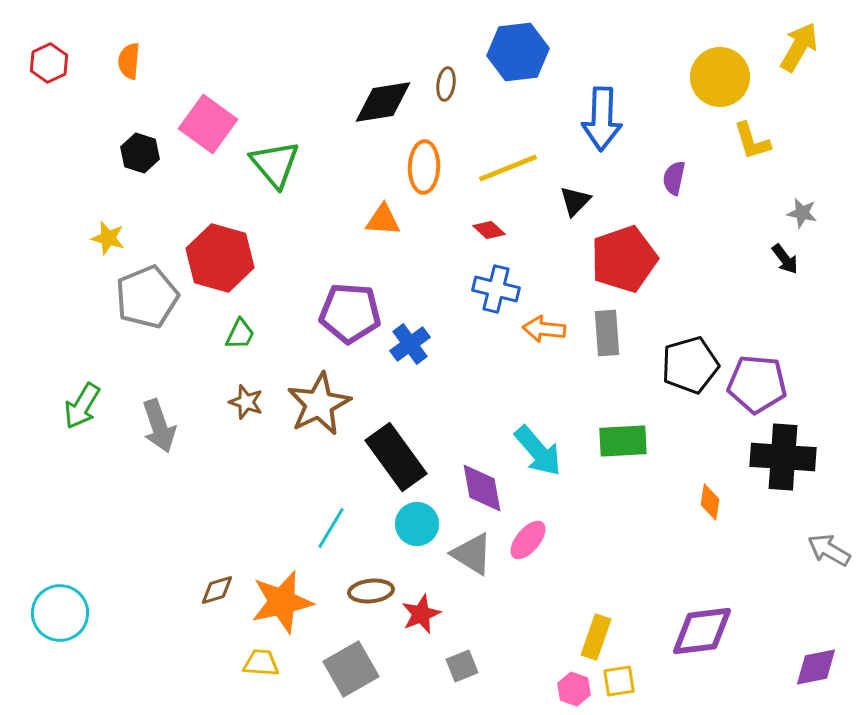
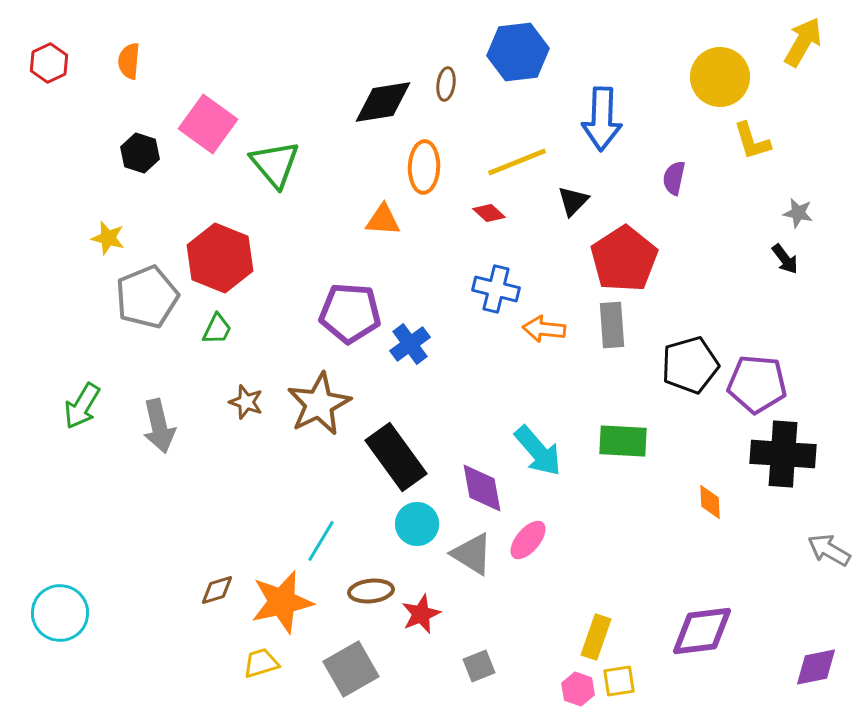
yellow arrow at (799, 47): moved 4 px right, 5 px up
yellow line at (508, 168): moved 9 px right, 6 px up
black triangle at (575, 201): moved 2 px left
gray star at (802, 213): moved 4 px left
red diamond at (489, 230): moved 17 px up
red hexagon at (220, 258): rotated 6 degrees clockwise
red pentagon at (624, 259): rotated 14 degrees counterclockwise
gray rectangle at (607, 333): moved 5 px right, 8 px up
green trapezoid at (240, 334): moved 23 px left, 5 px up
gray arrow at (159, 426): rotated 6 degrees clockwise
green rectangle at (623, 441): rotated 6 degrees clockwise
black cross at (783, 457): moved 3 px up
orange diamond at (710, 502): rotated 12 degrees counterclockwise
cyan line at (331, 528): moved 10 px left, 13 px down
yellow trapezoid at (261, 663): rotated 21 degrees counterclockwise
gray square at (462, 666): moved 17 px right
pink hexagon at (574, 689): moved 4 px right
